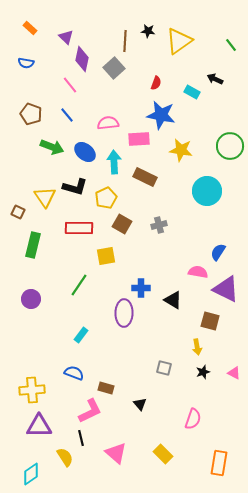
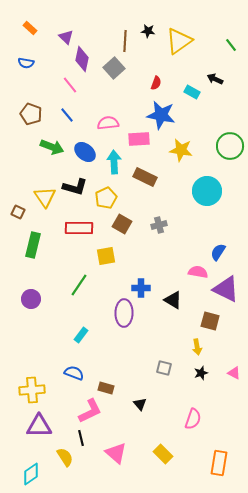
black star at (203, 372): moved 2 px left, 1 px down
